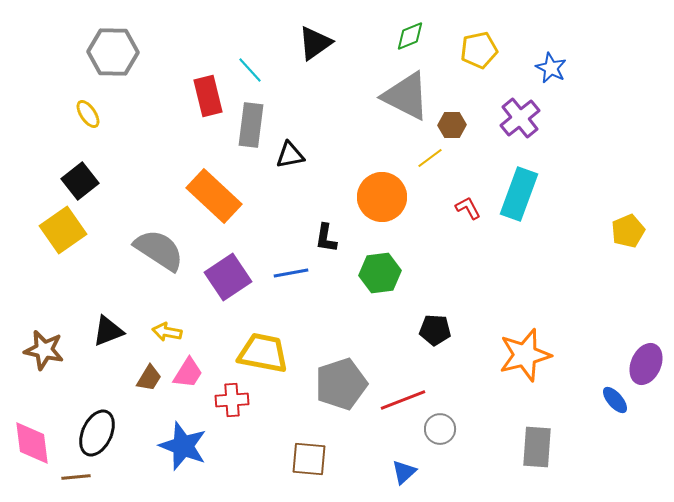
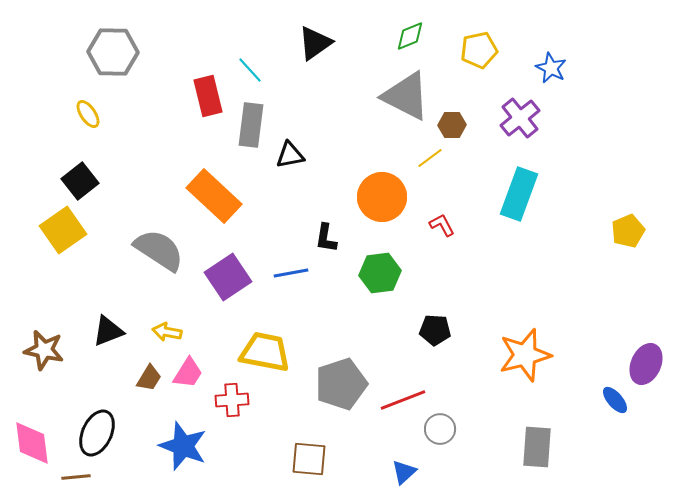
red L-shape at (468, 208): moved 26 px left, 17 px down
yellow trapezoid at (263, 353): moved 2 px right, 1 px up
